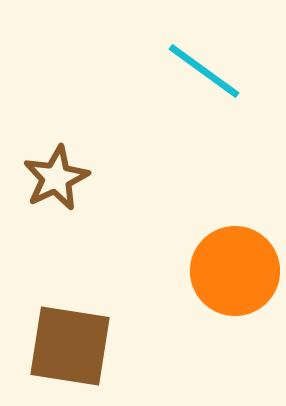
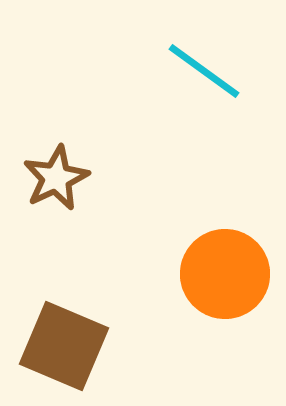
orange circle: moved 10 px left, 3 px down
brown square: moved 6 px left; rotated 14 degrees clockwise
